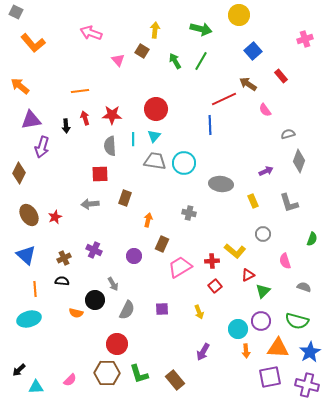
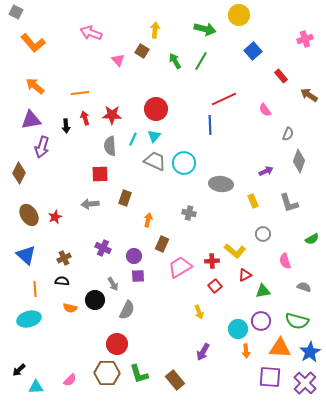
green arrow at (201, 29): moved 4 px right
brown arrow at (248, 84): moved 61 px right, 11 px down
orange arrow at (20, 86): moved 15 px right
orange line at (80, 91): moved 2 px down
gray semicircle at (288, 134): rotated 128 degrees clockwise
cyan line at (133, 139): rotated 24 degrees clockwise
gray trapezoid at (155, 161): rotated 15 degrees clockwise
green semicircle at (312, 239): rotated 40 degrees clockwise
purple cross at (94, 250): moved 9 px right, 2 px up
red triangle at (248, 275): moved 3 px left
green triangle at (263, 291): rotated 35 degrees clockwise
purple square at (162, 309): moved 24 px left, 33 px up
orange semicircle at (76, 313): moved 6 px left, 5 px up
orange triangle at (278, 348): moved 2 px right
purple square at (270, 377): rotated 15 degrees clockwise
purple cross at (307, 385): moved 2 px left, 2 px up; rotated 30 degrees clockwise
